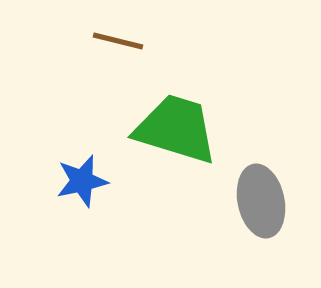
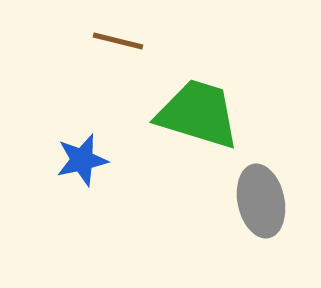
green trapezoid: moved 22 px right, 15 px up
blue star: moved 21 px up
